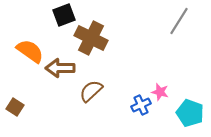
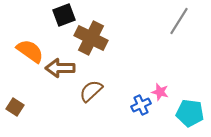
cyan pentagon: rotated 12 degrees counterclockwise
